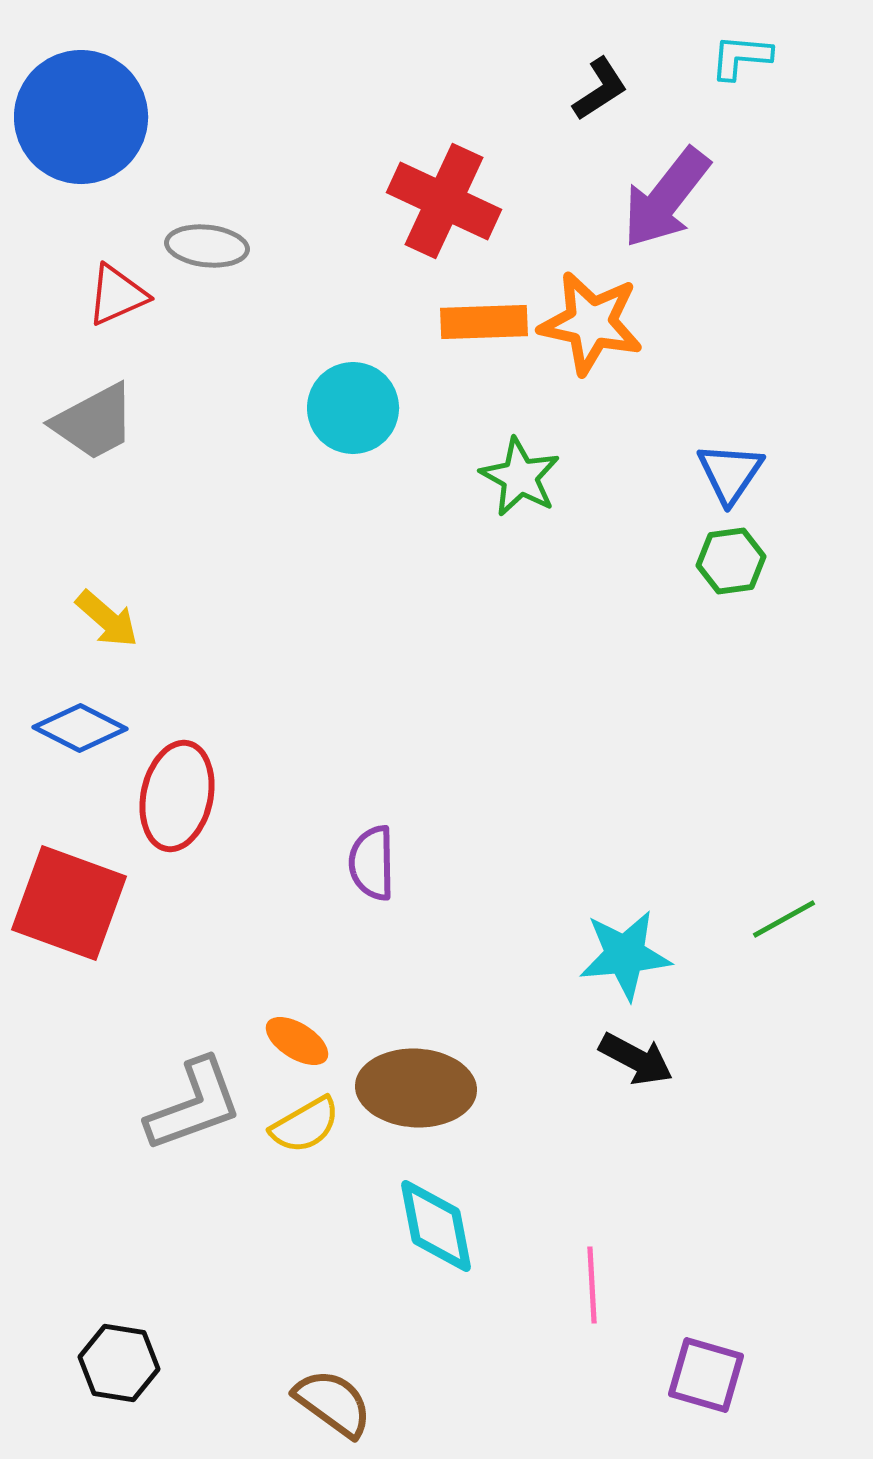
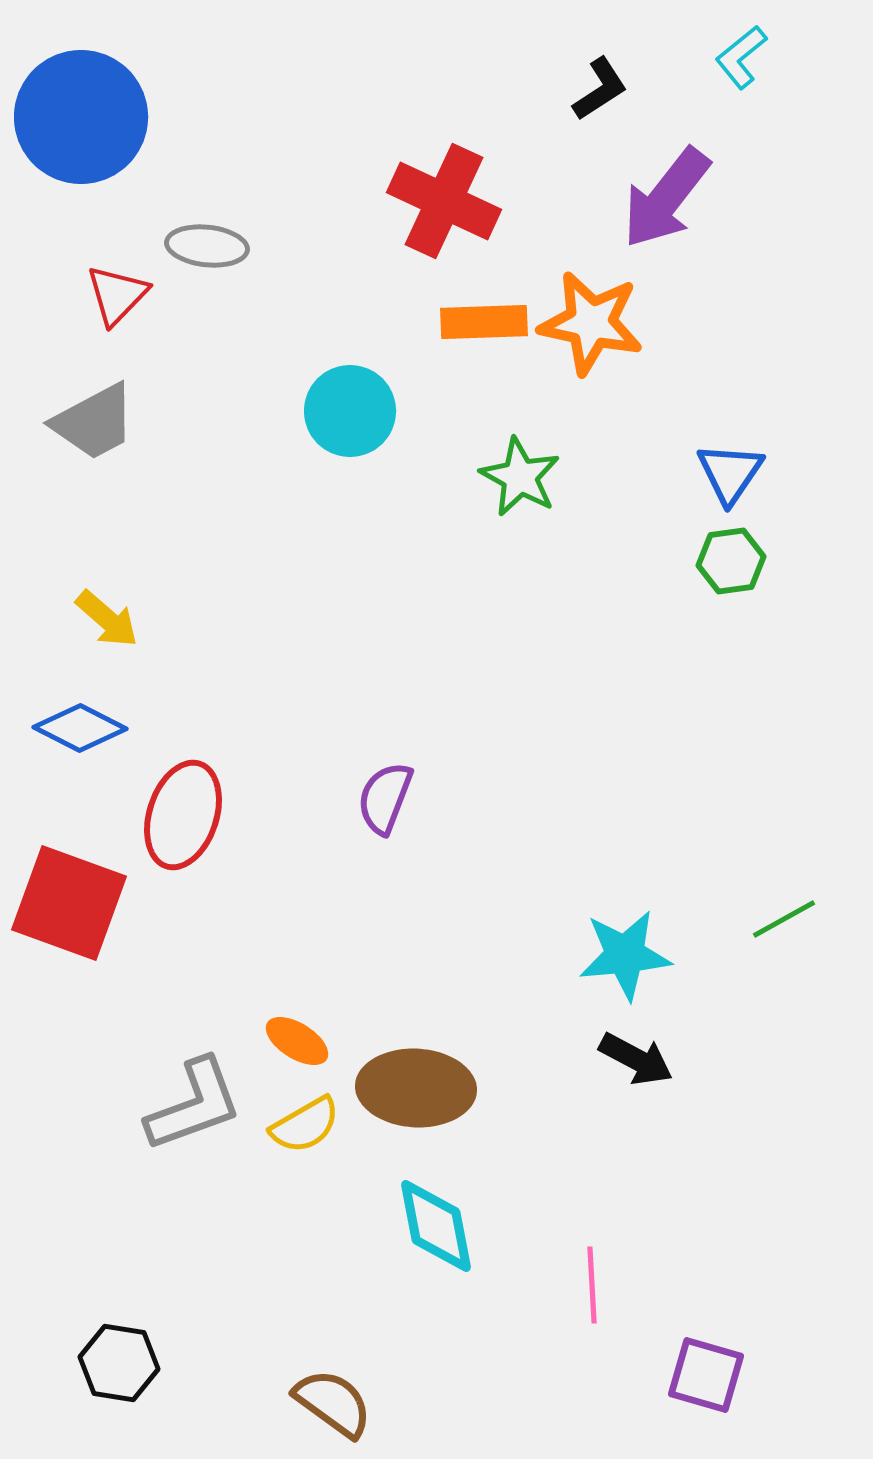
cyan L-shape: rotated 44 degrees counterclockwise
red triangle: rotated 22 degrees counterclockwise
cyan circle: moved 3 px left, 3 px down
red ellipse: moved 6 px right, 19 px down; rotated 6 degrees clockwise
purple semicircle: moved 13 px right, 65 px up; rotated 22 degrees clockwise
